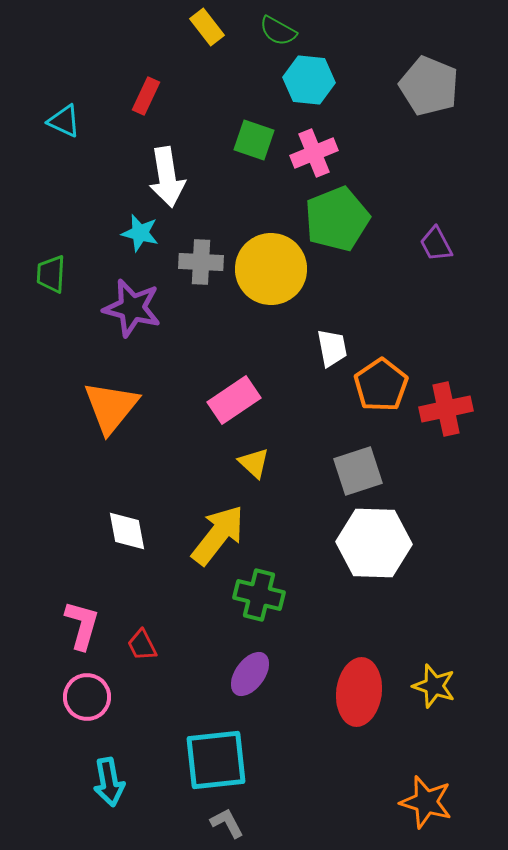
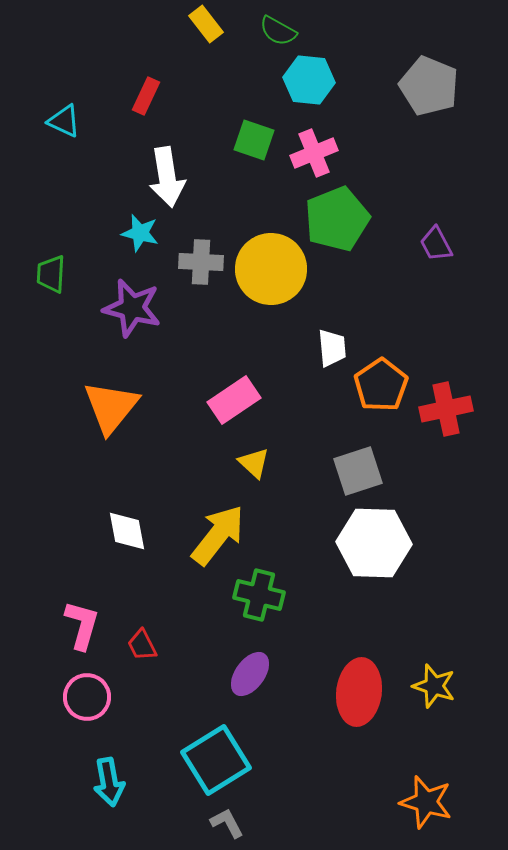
yellow rectangle: moved 1 px left, 3 px up
white trapezoid: rotated 6 degrees clockwise
cyan square: rotated 26 degrees counterclockwise
